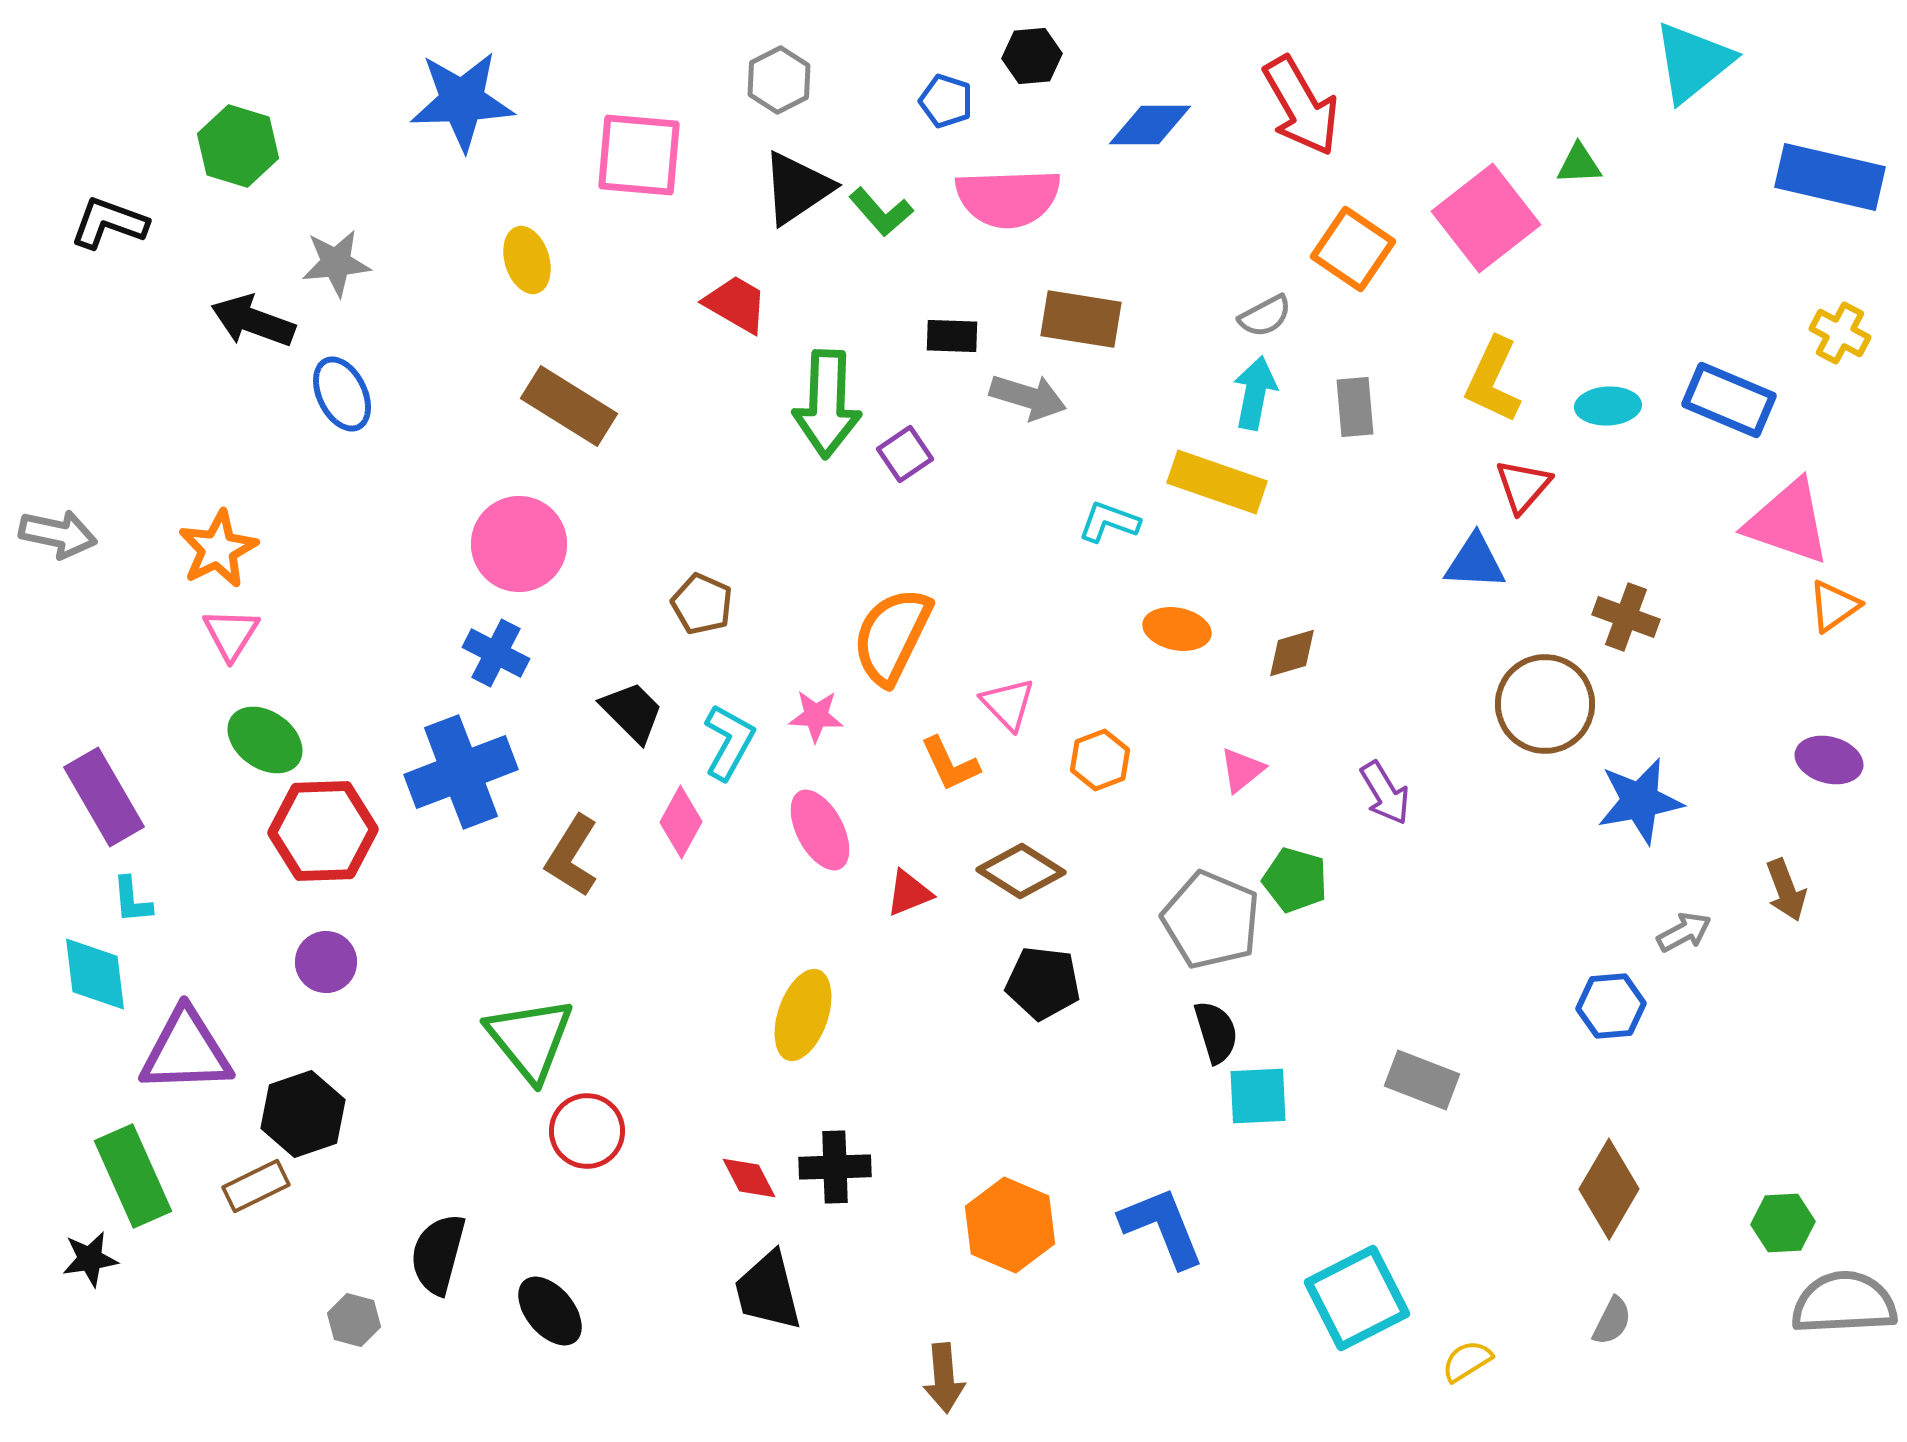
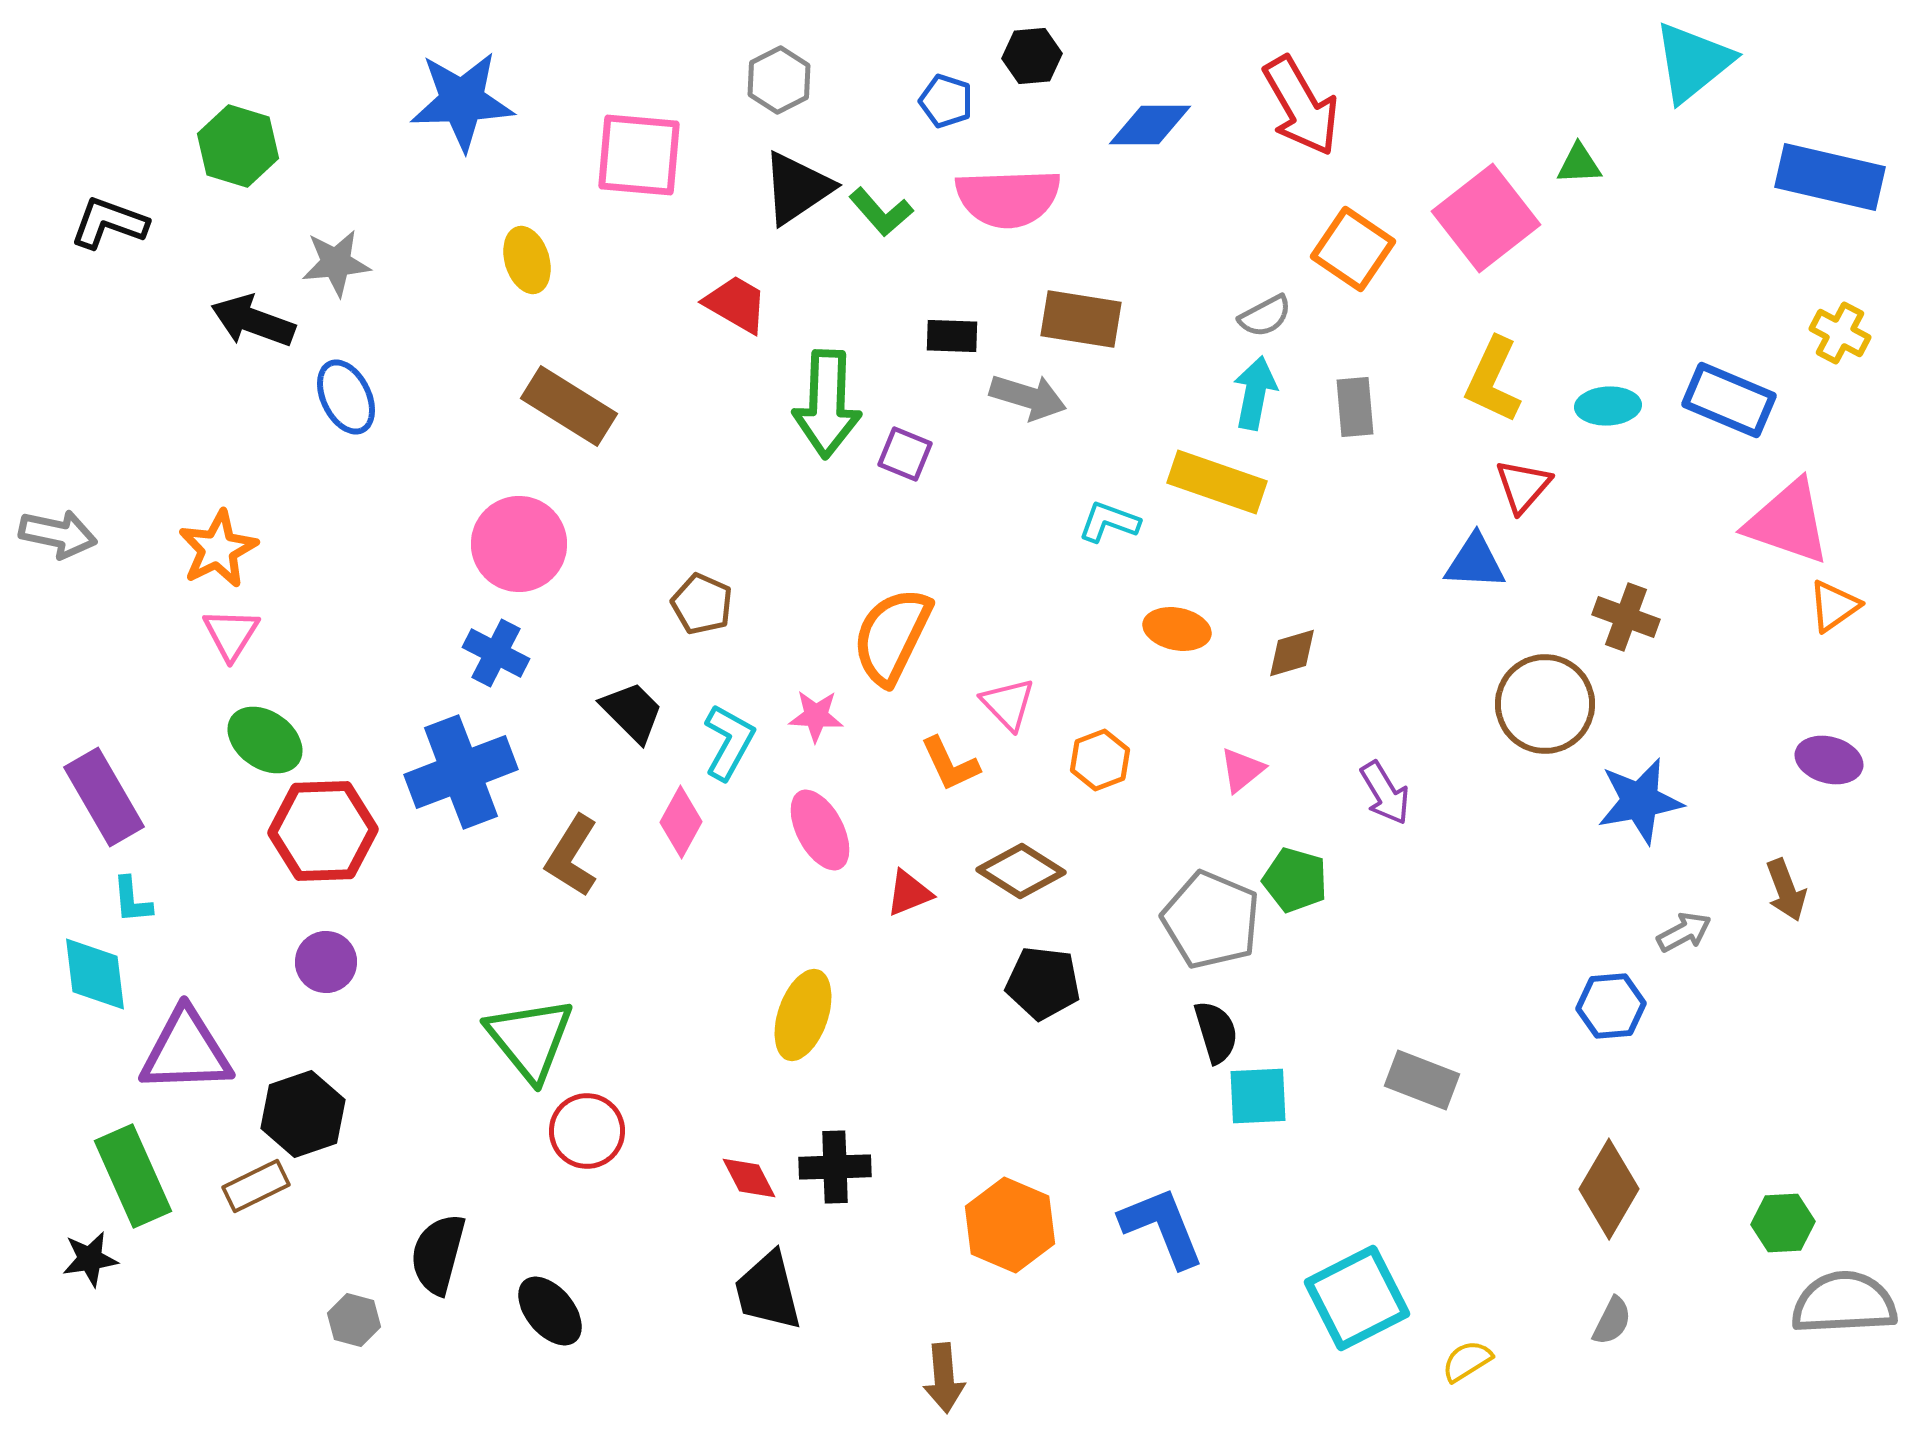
blue ellipse at (342, 394): moved 4 px right, 3 px down
purple square at (905, 454): rotated 34 degrees counterclockwise
